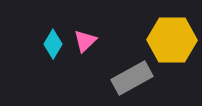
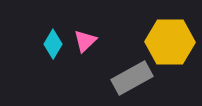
yellow hexagon: moved 2 px left, 2 px down
